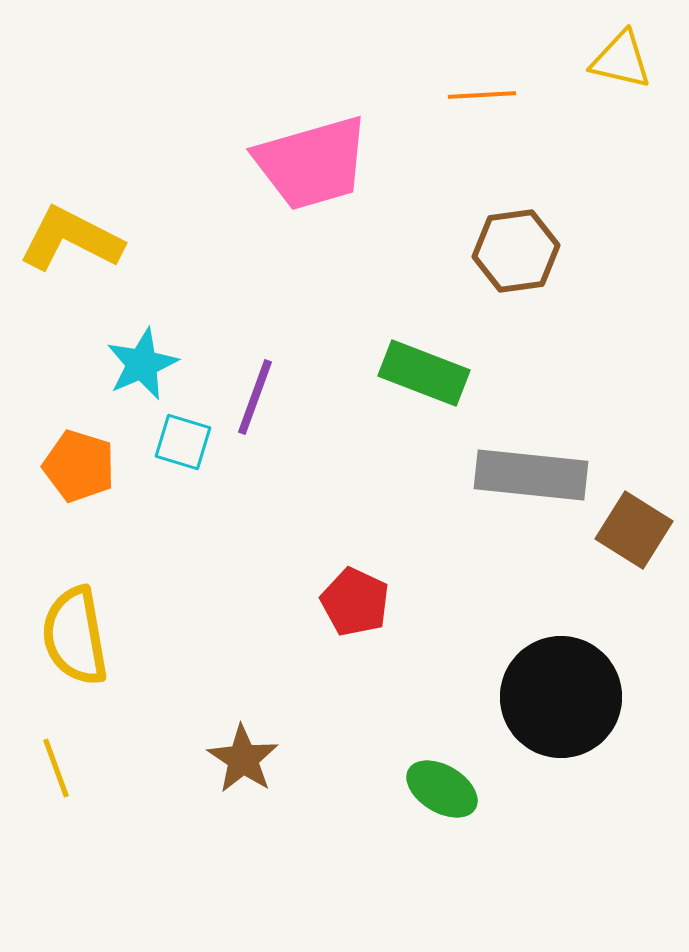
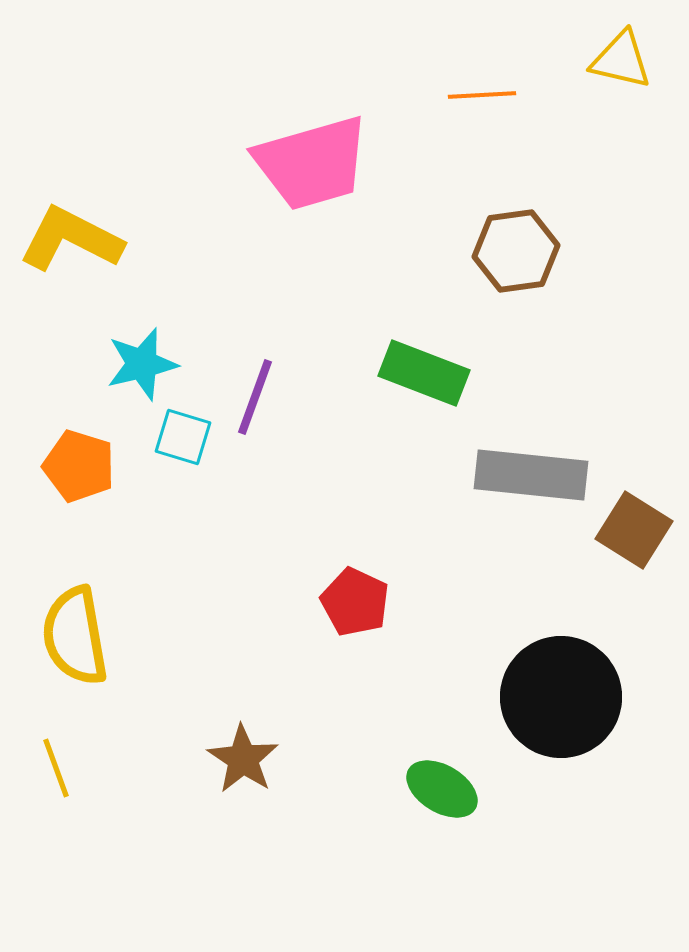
cyan star: rotated 10 degrees clockwise
cyan square: moved 5 px up
